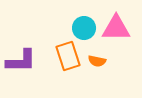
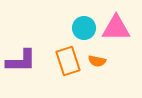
orange rectangle: moved 5 px down
